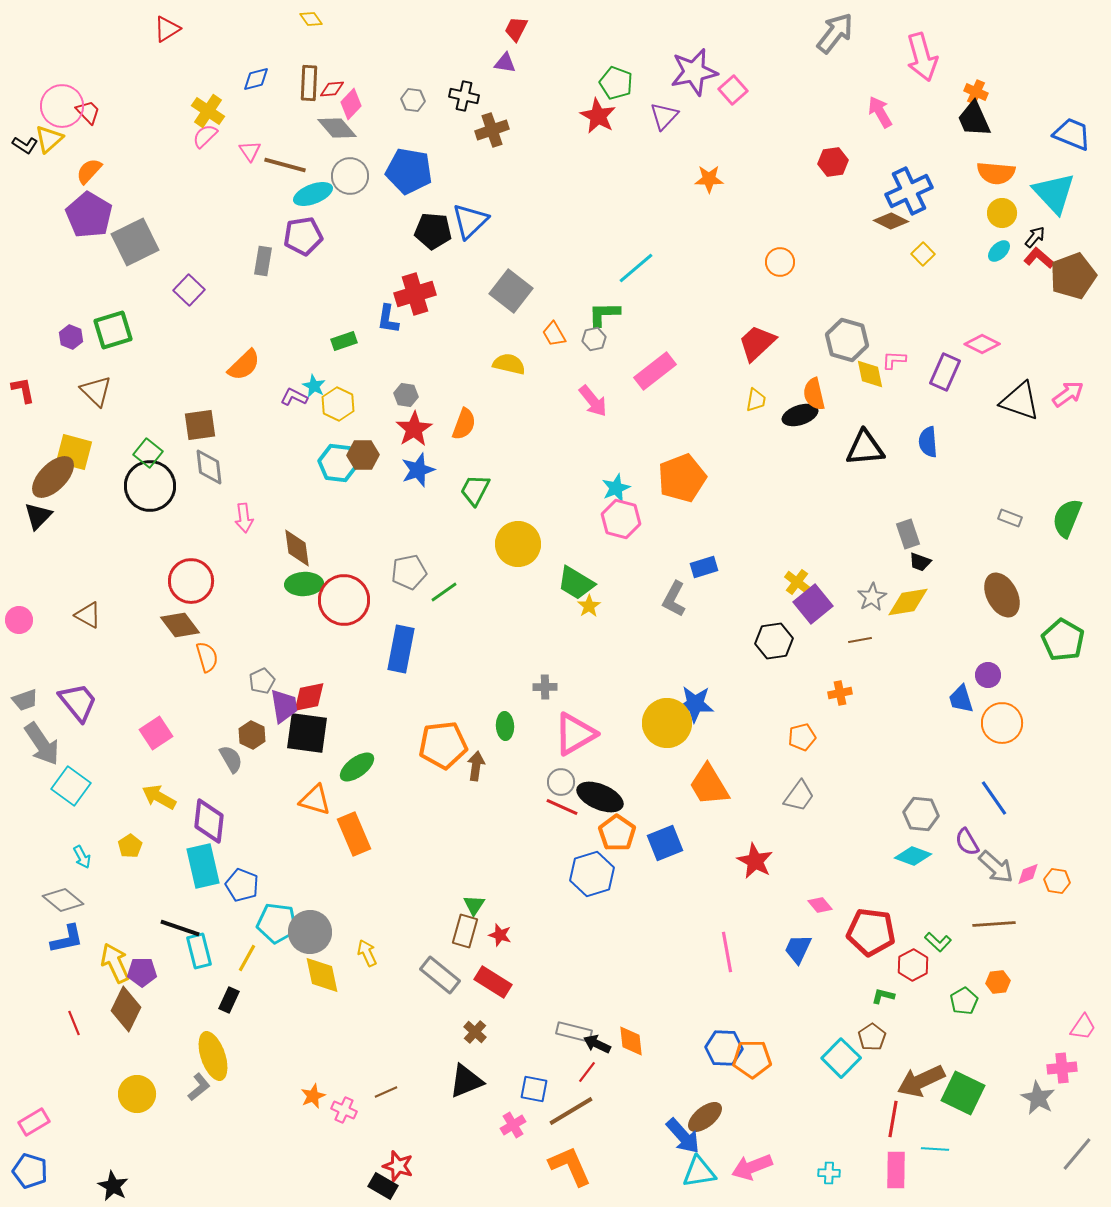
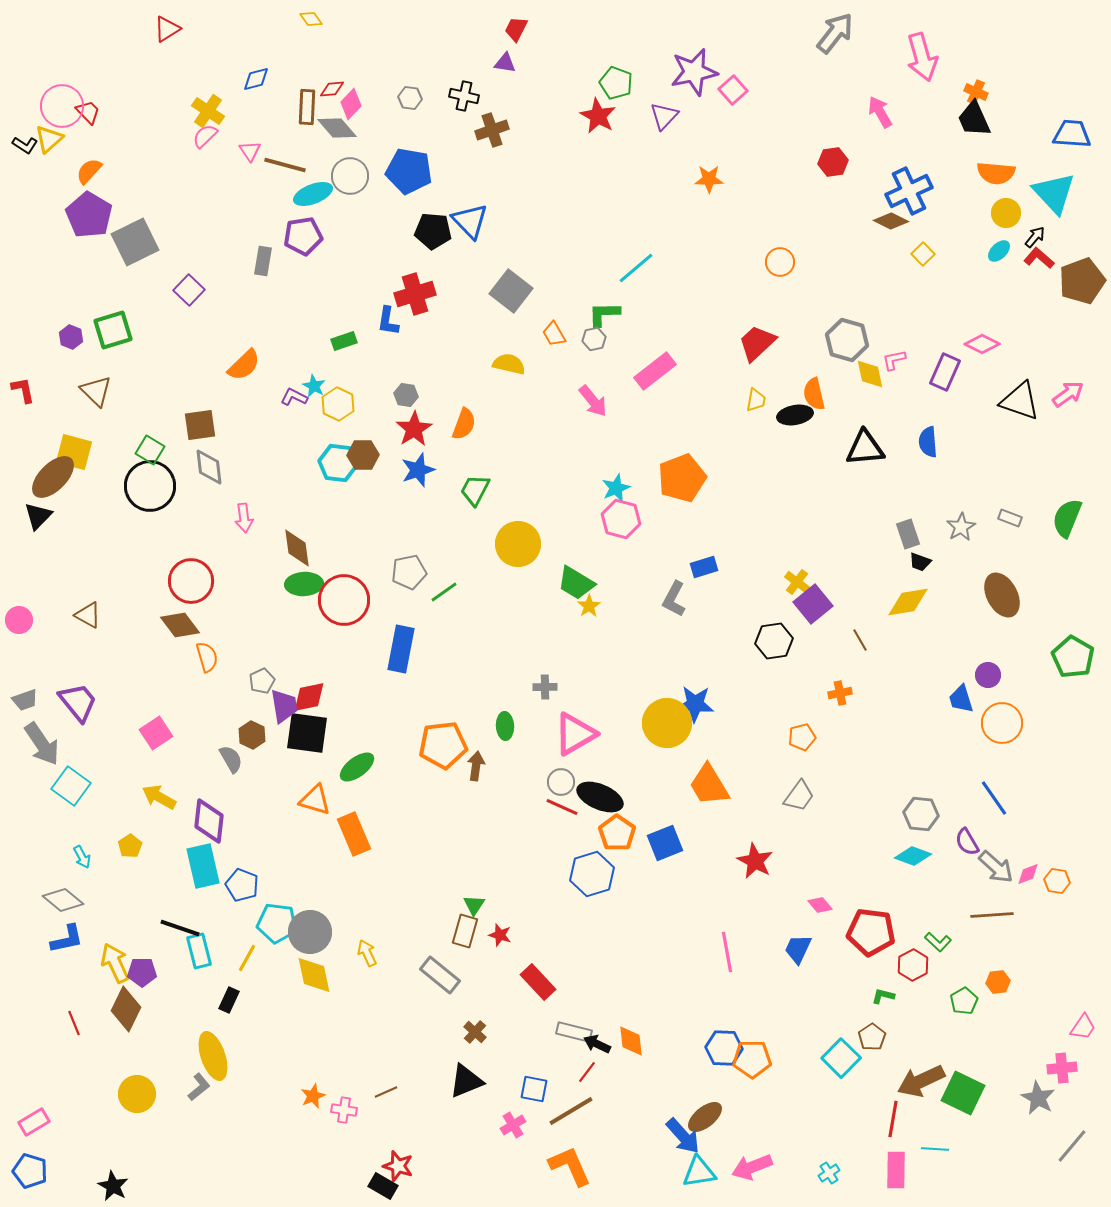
brown rectangle at (309, 83): moved 2 px left, 24 px down
gray hexagon at (413, 100): moved 3 px left, 2 px up
blue trapezoid at (1072, 134): rotated 18 degrees counterclockwise
yellow circle at (1002, 213): moved 4 px right
blue triangle at (470, 221): rotated 30 degrees counterclockwise
brown pentagon at (1073, 276): moved 9 px right, 5 px down
blue L-shape at (388, 319): moved 2 px down
pink L-shape at (894, 360): rotated 15 degrees counterclockwise
black ellipse at (800, 415): moved 5 px left; rotated 8 degrees clockwise
green square at (148, 453): moved 2 px right, 3 px up; rotated 8 degrees counterclockwise
gray star at (872, 597): moved 89 px right, 70 px up
brown line at (860, 640): rotated 70 degrees clockwise
green pentagon at (1063, 640): moved 10 px right, 17 px down
brown line at (994, 924): moved 2 px left, 9 px up
yellow diamond at (322, 975): moved 8 px left
red rectangle at (493, 982): moved 45 px right; rotated 15 degrees clockwise
pink cross at (344, 1110): rotated 15 degrees counterclockwise
gray line at (1077, 1154): moved 5 px left, 8 px up
cyan cross at (829, 1173): rotated 35 degrees counterclockwise
